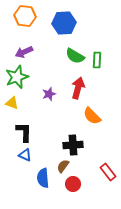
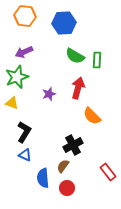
black L-shape: rotated 30 degrees clockwise
black cross: rotated 24 degrees counterclockwise
red circle: moved 6 px left, 4 px down
